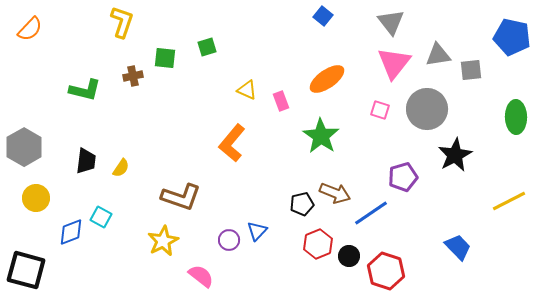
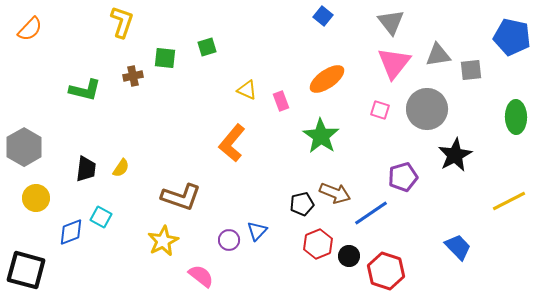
black trapezoid at (86, 161): moved 8 px down
